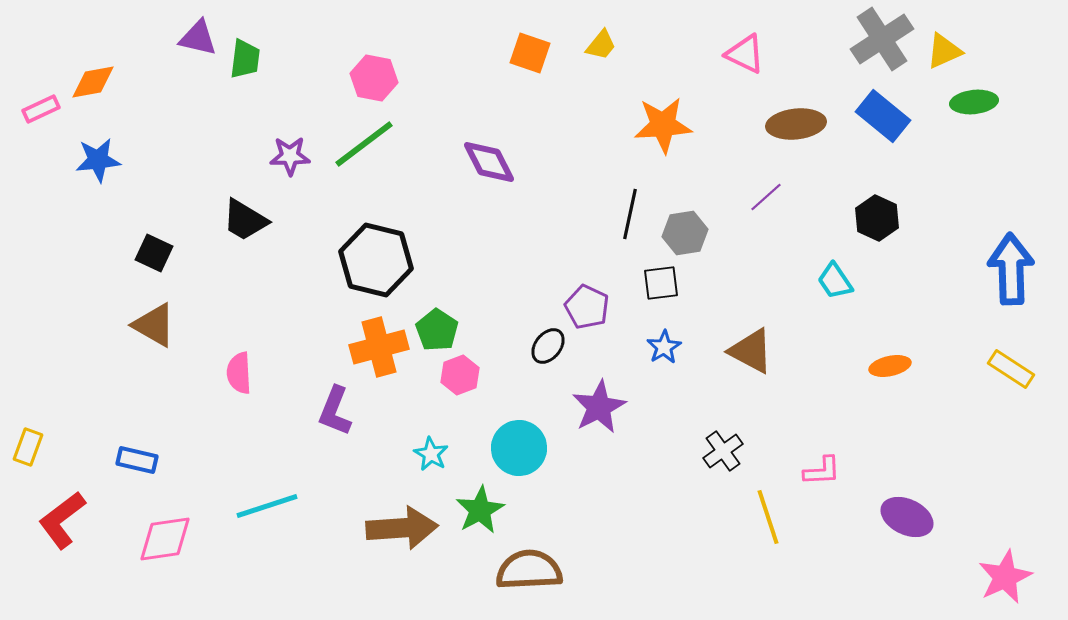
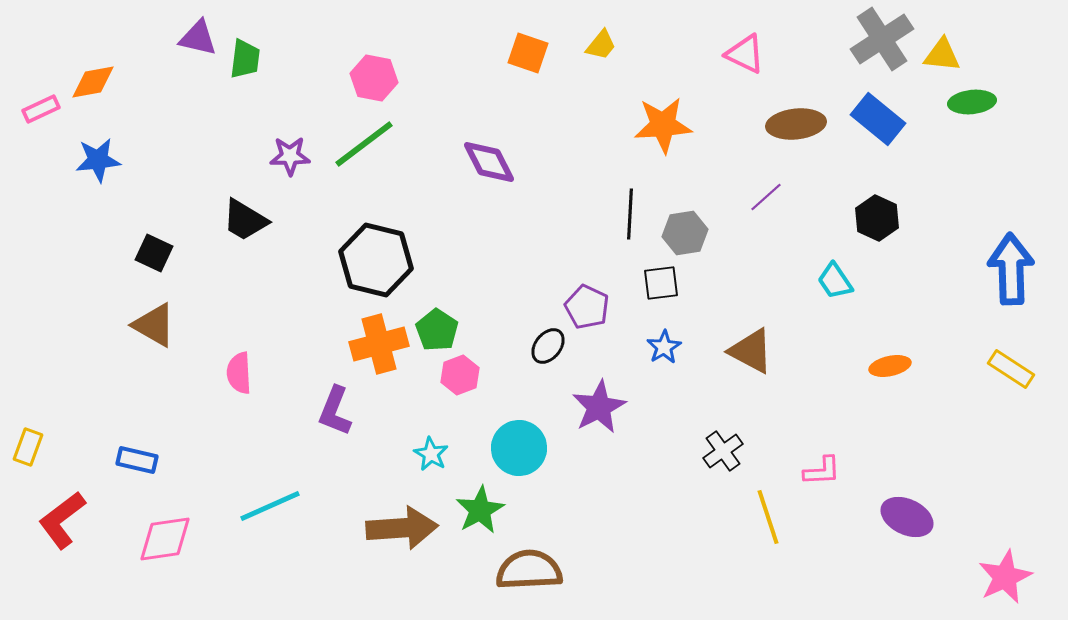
yellow triangle at (944, 51): moved 2 px left, 4 px down; rotated 30 degrees clockwise
orange square at (530, 53): moved 2 px left
green ellipse at (974, 102): moved 2 px left
blue rectangle at (883, 116): moved 5 px left, 3 px down
black line at (630, 214): rotated 9 degrees counterclockwise
orange cross at (379, 347): moved 3 px up
cyan line at (267, 506): moved 3 px right; rotated 6 degrees counterclockwise
